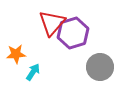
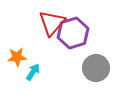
orange star: moved 1 px right, 3 px down
gray circle: moved 4 px left, 1 px down
